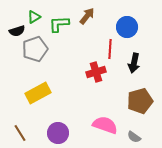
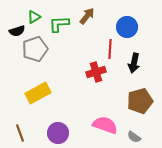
brown line: rotated 12 degrees clockwise
